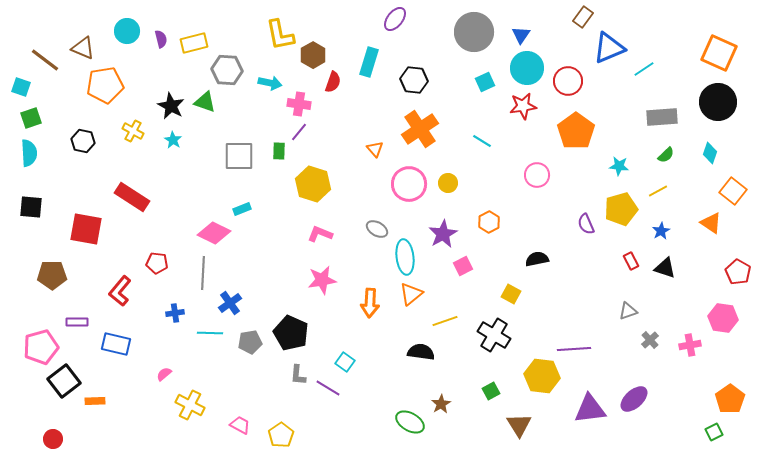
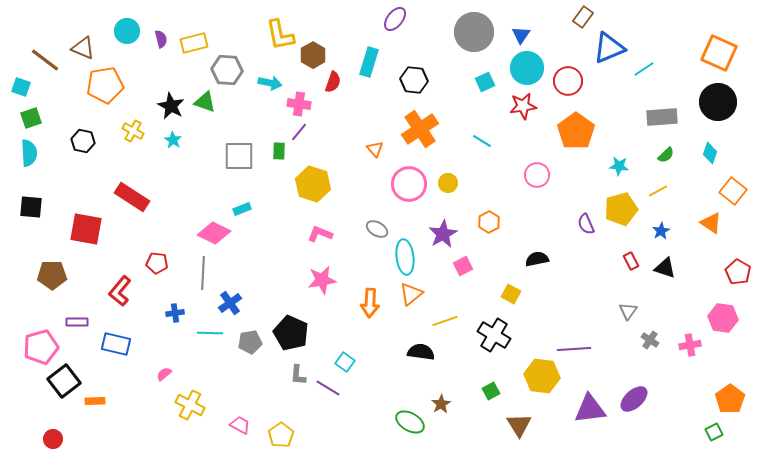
gray triangle at (628, 311): rotated 36 degrees counterclockwise
gray cross at (650, 340): rotated 12 degrees counterclockwise
